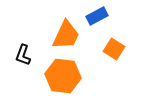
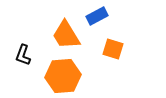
orange trapezoid: rotated 124 degrees clockwise
orange square: moved 1 px left; rotated 15 degrees counterclockwise
orange hexagon: rotated 12 degrees counterclockwise
